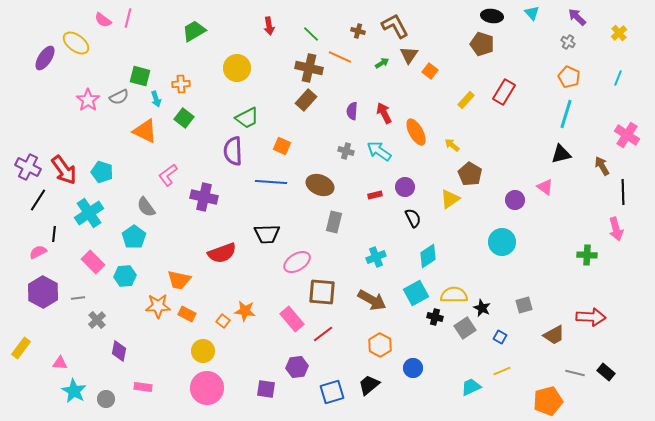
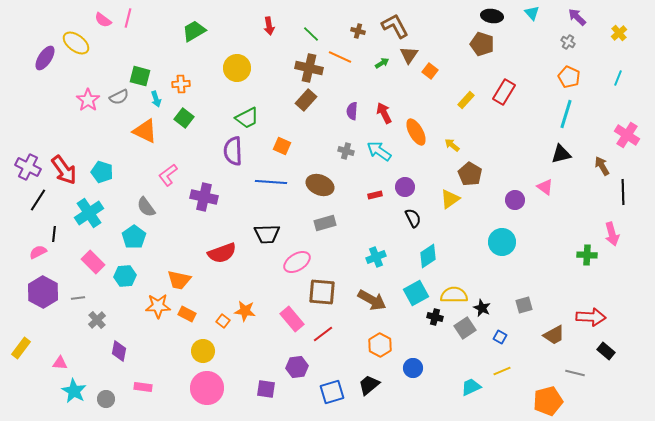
gray rectangle at (334, 222): moved 9 px left, 1 px down; rotated 60 degrees clockwise
pink arrow at (616, 229): moved 4 px left, 5 px down
black rectangle at (606, 372): moved 21 px up
